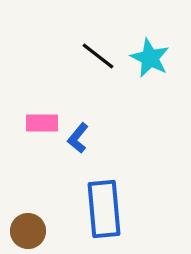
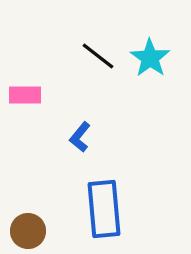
cyan star: rotated 9 degrees clockwise
pink rectangle: moved 17 px left, 28 px up
blue L-shape: moved 2 px right, 1 px up
